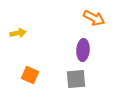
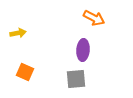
orange square: moved 5 px left, 3 px up
